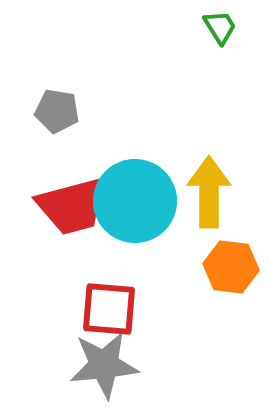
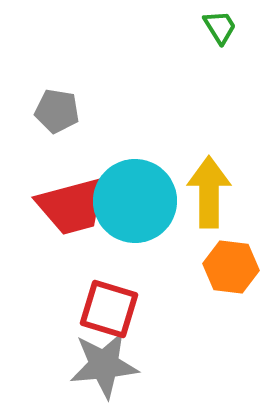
red square: rotated 12 degrees clockwise
